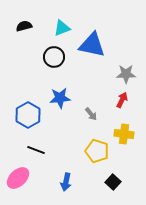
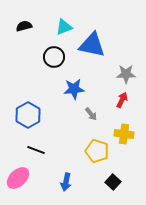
cyan triangle: moved 2 px right, 1 px up
blue star: moved 14 px right, 9 px up
